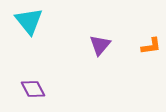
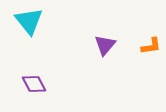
purple triangle: moved 5 px right
purple diamond: moved 1 px right, 5 px up
